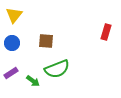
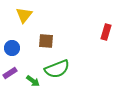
yellow triangle: moved 10 px right
blue circle: moved 5 px down
purple rectangle: moved 1 px left
